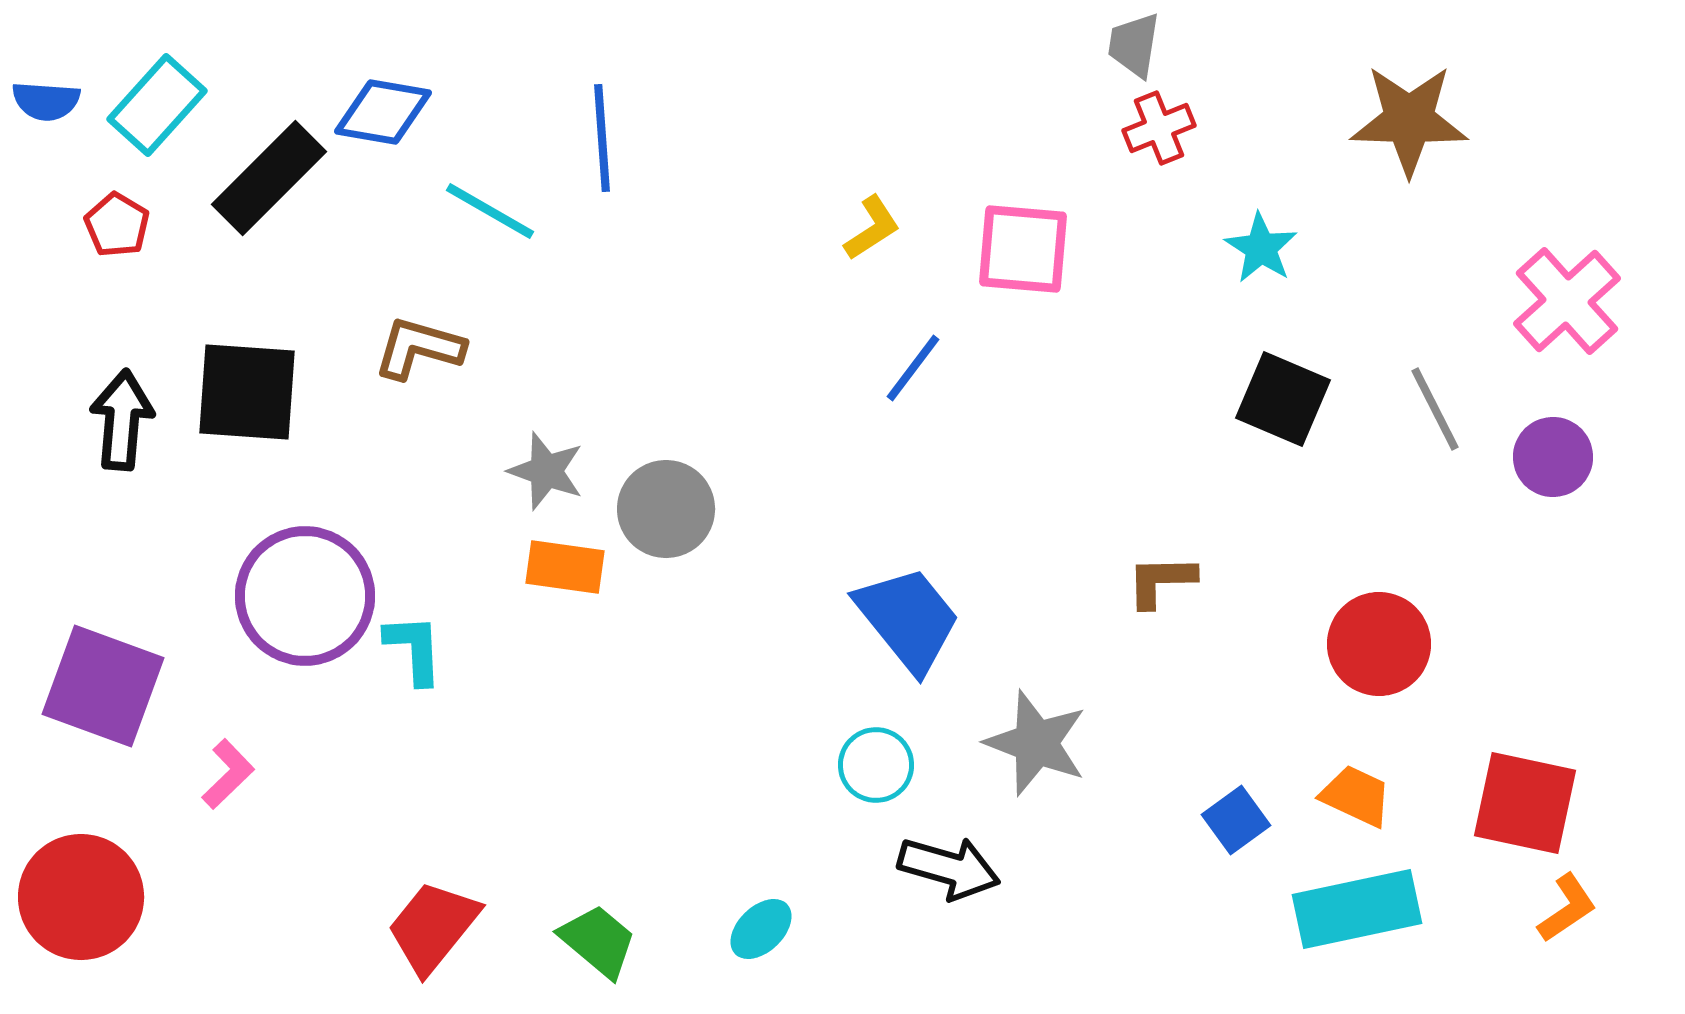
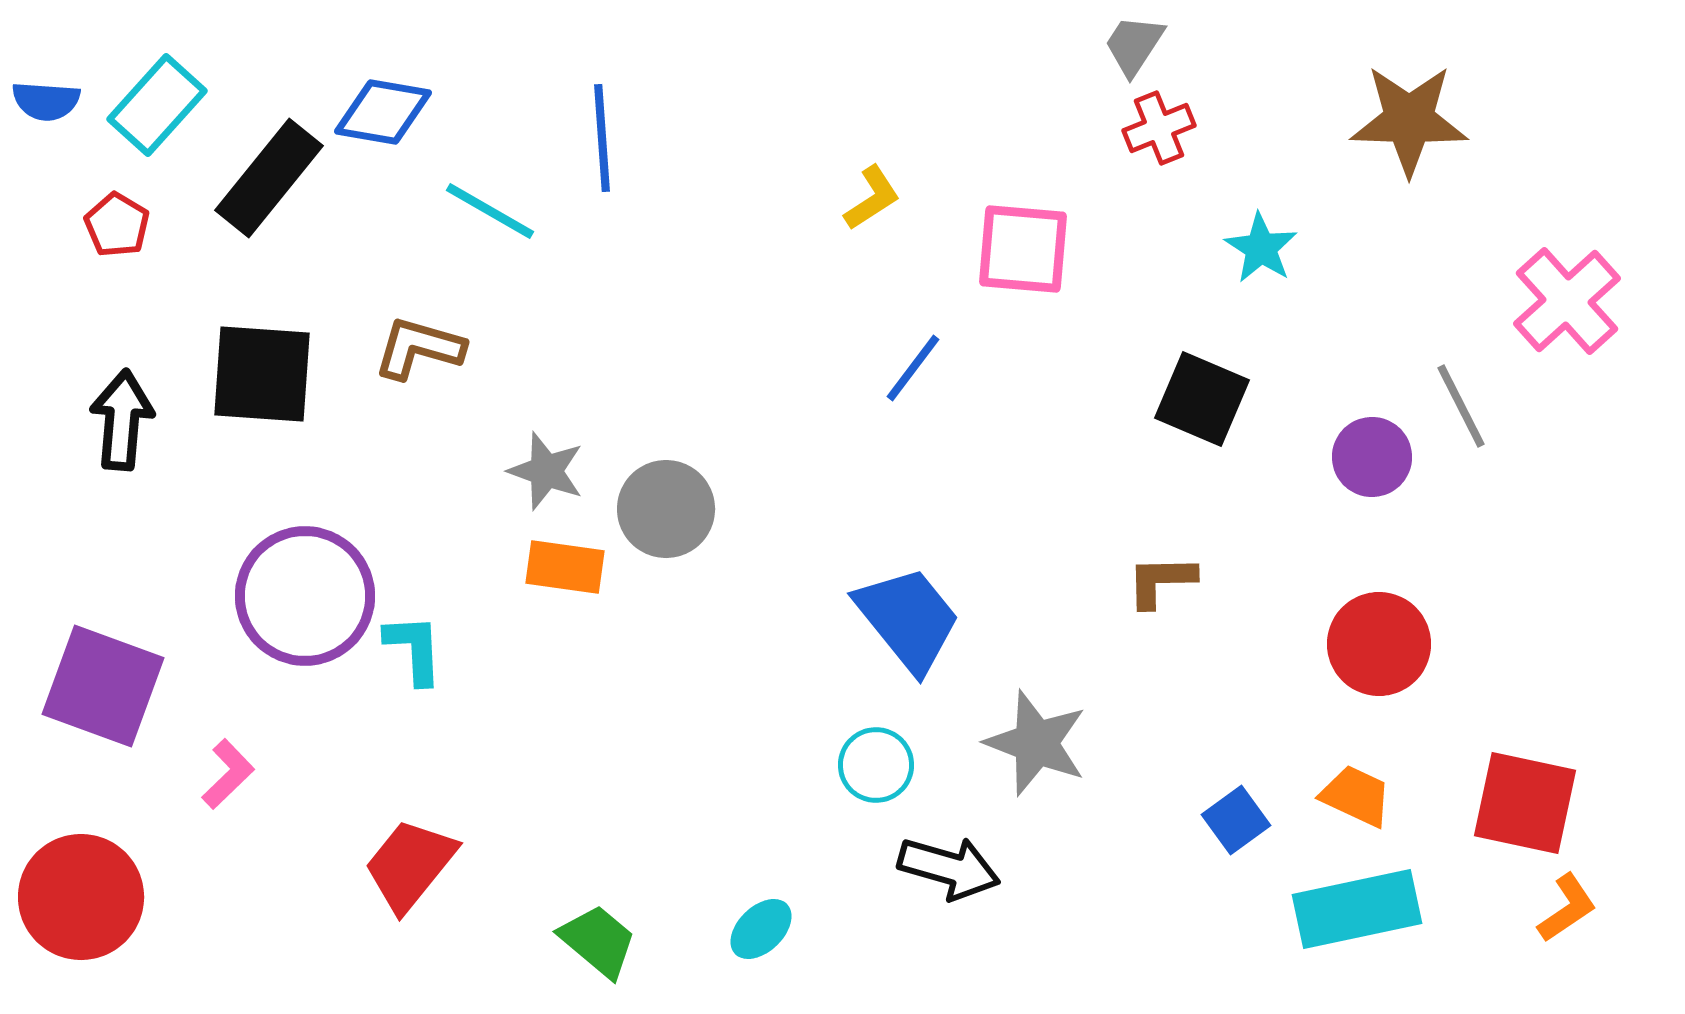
gray trapezoid at (1134, 45): rotated 24 degrees clockwise
black rectangle at (269, 178): rotated 6 degrees counterclockwise
yellow L-shape at (872, 228): moved 30 px up
black square at (247, 392): moved 15 px right, 18 px up
black square at (1283, 399): moved 81 px left
gray line at (1435, 409): moved 26 px right, 3 px up
purple circle at (1553, 457): moved 181 px left
red trapezoid at (433, 927): moved 23 px left, 62 px up
